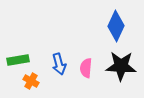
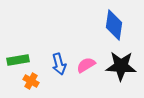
blue diamond: moved 2 px left, 1 px up; rotated 16 degrees counterclockwise
pink semicircle: moved 3 px up; rotated 54 degrees clockwise
